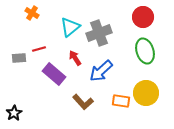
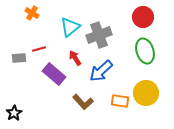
gray cross: moved 2 px down
orange rectangle: moved 1 px left
